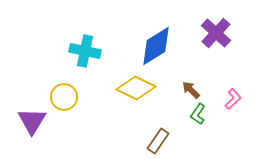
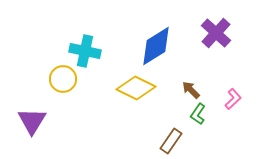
yellow circle: moved 1 px left, 18 px up
brown rectangle: moved 13 px right
